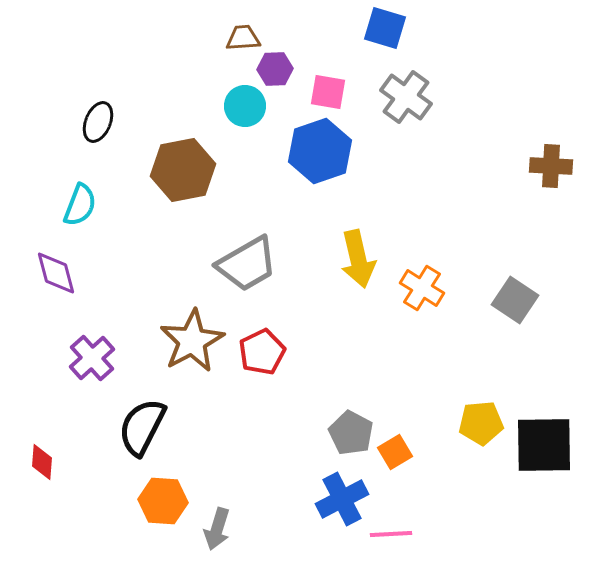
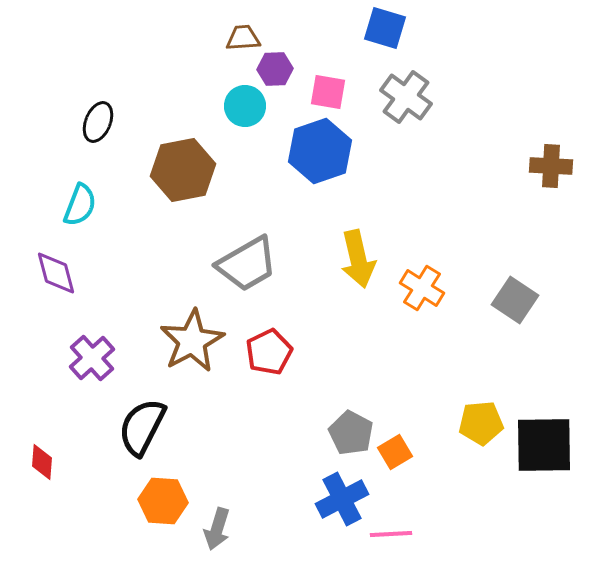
red pentagon: moved 7 px right
